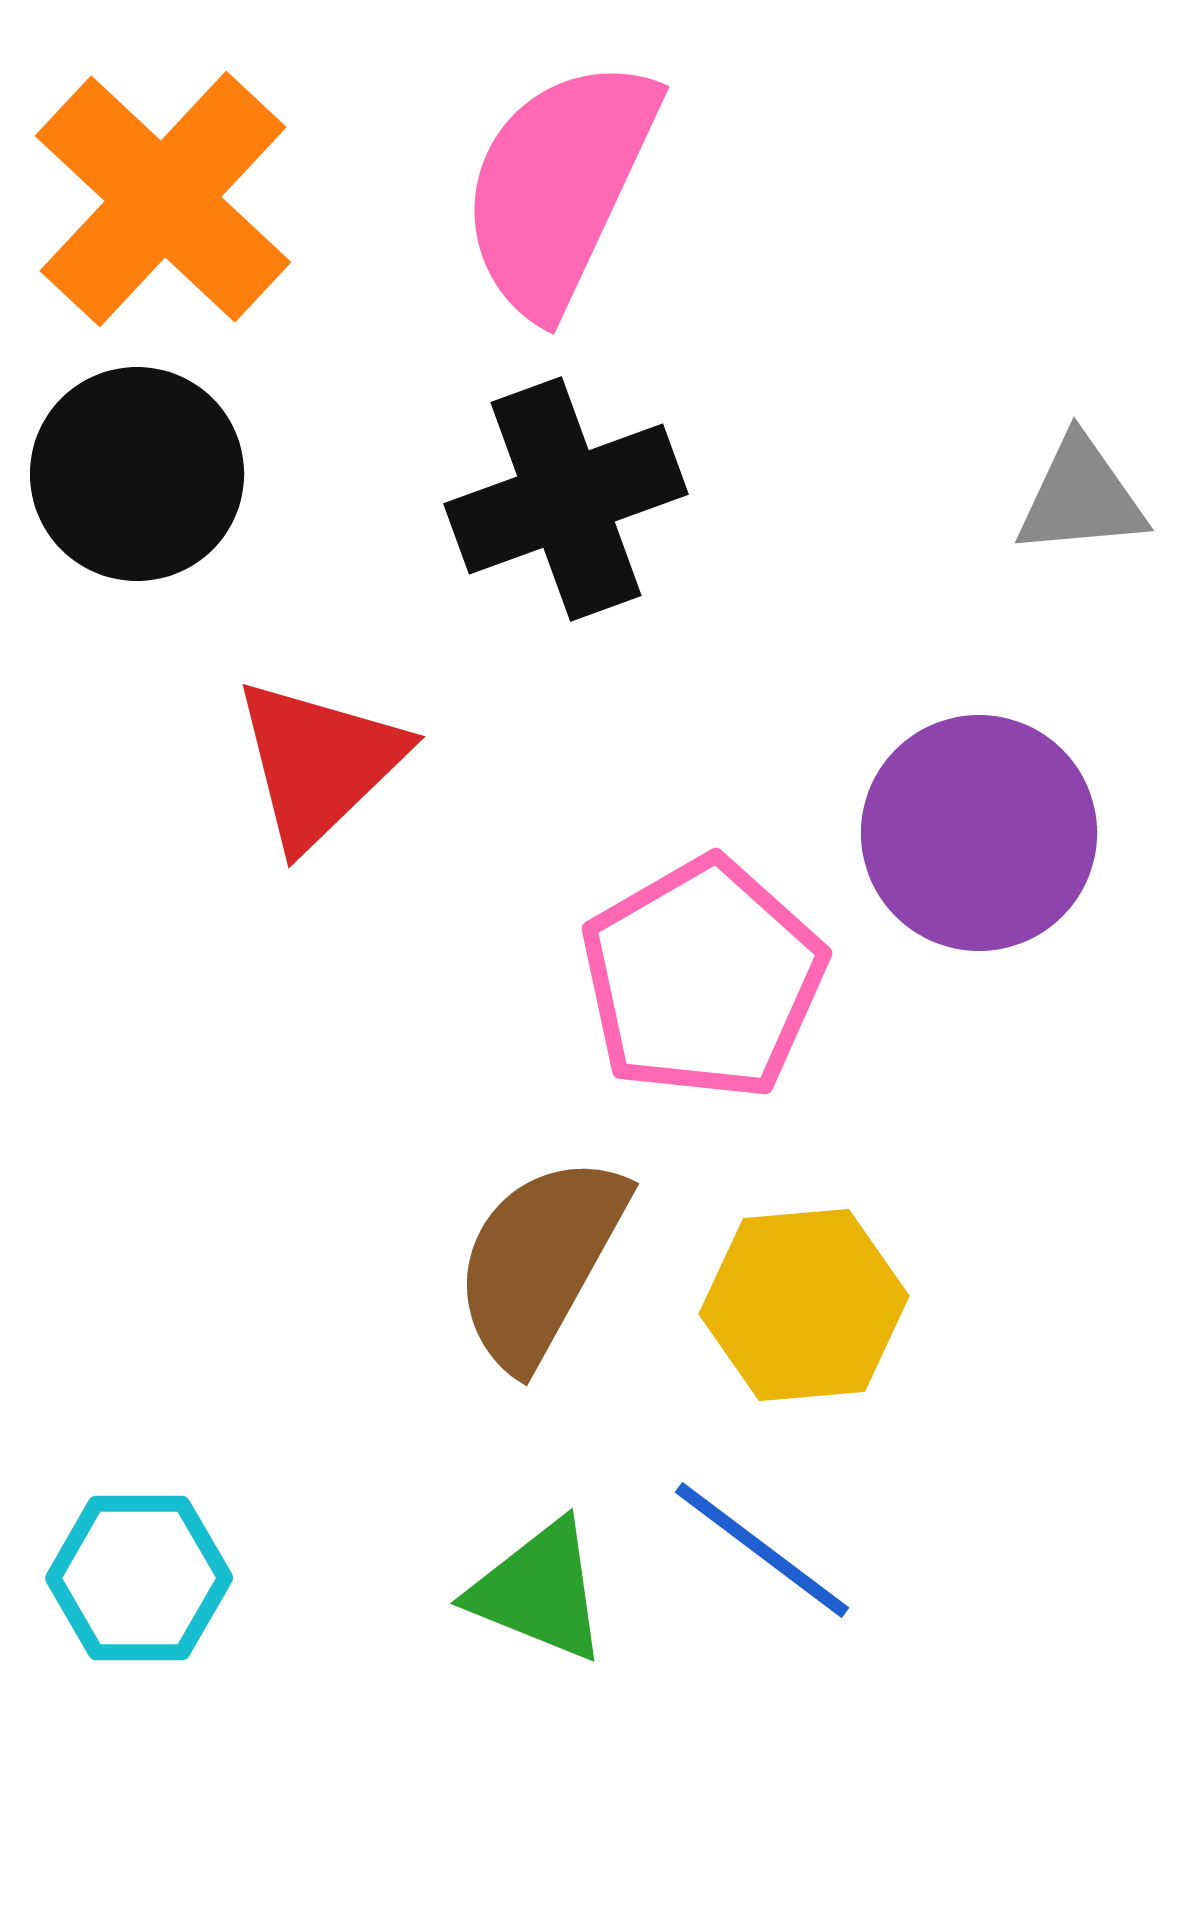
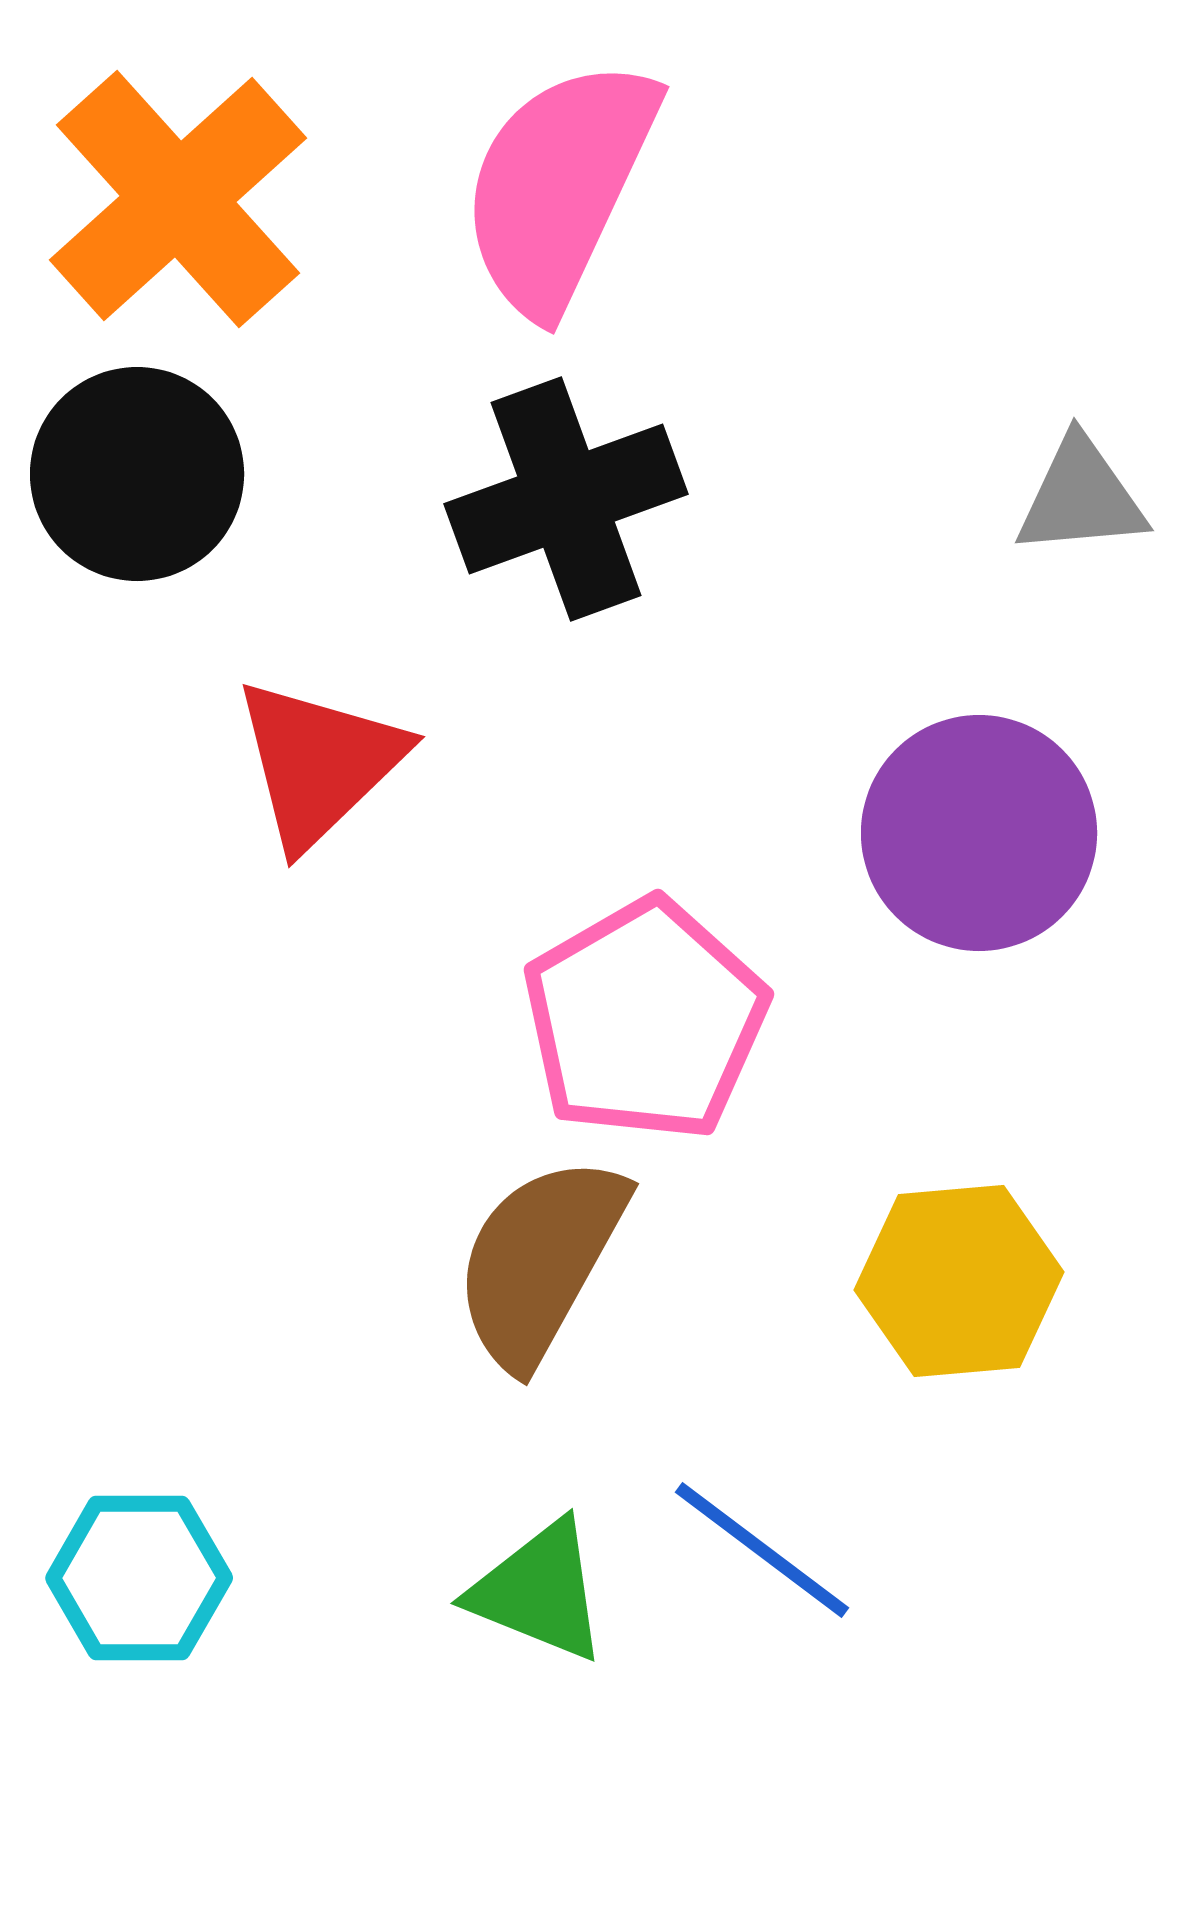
orange cross: moved 15 px right; rotated 5 degrees clockwise
pink pentagon: moved 58 px left, 41 px down
yellow hexagon: moved 155 px right, 24 px up
